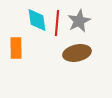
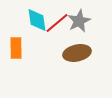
red line: rotated 45 degrees clockwise
